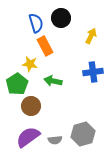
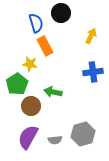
black circle: moved 5 px up
green arrow: moved 11 px down
purple semicircle: rotated 25 degrees counterclockwise
